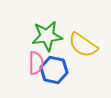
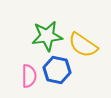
pink semicircle: moved 7 px left, 13 px down
blue hexagon: moved 3 px right
